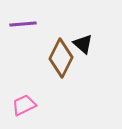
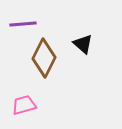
brown diamond: moved 17 px left
pink trapezoid: rotated 10 degrees clockwise
